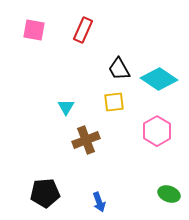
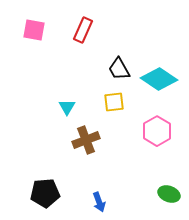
cyan triangle: moved 1 px right
